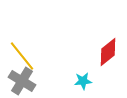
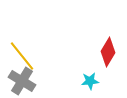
red diamond: rotated 20 degrees counterclockwise
cyan star: moved 7 px right
